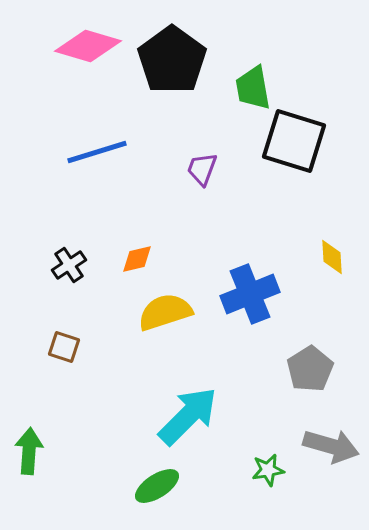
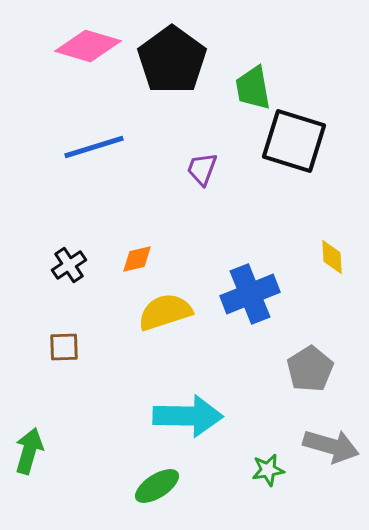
blue line: moved 3 px left, 5 px up
brown square: rotated 20 degrees counterclockwise
cyan arrow: rotated 46 degrees clockwise
green arrow: rotated 12 degrees clockwise
